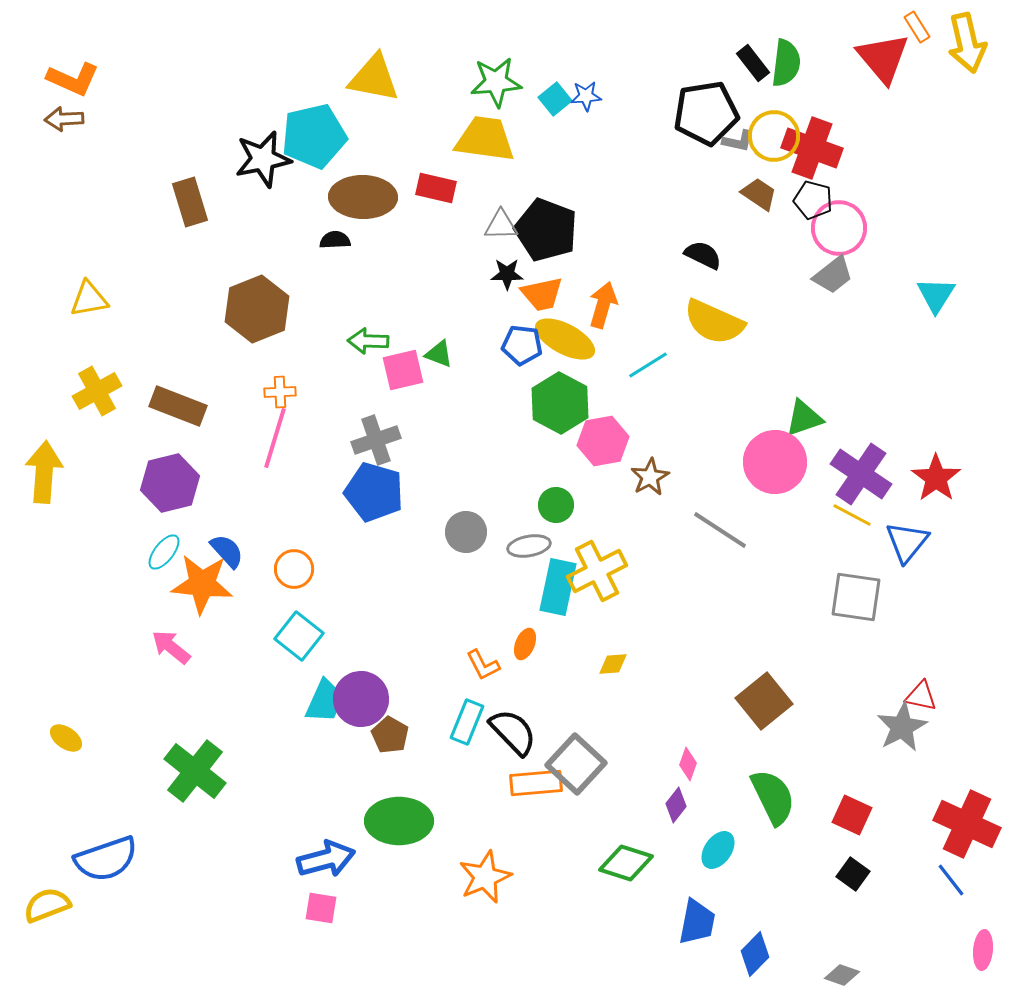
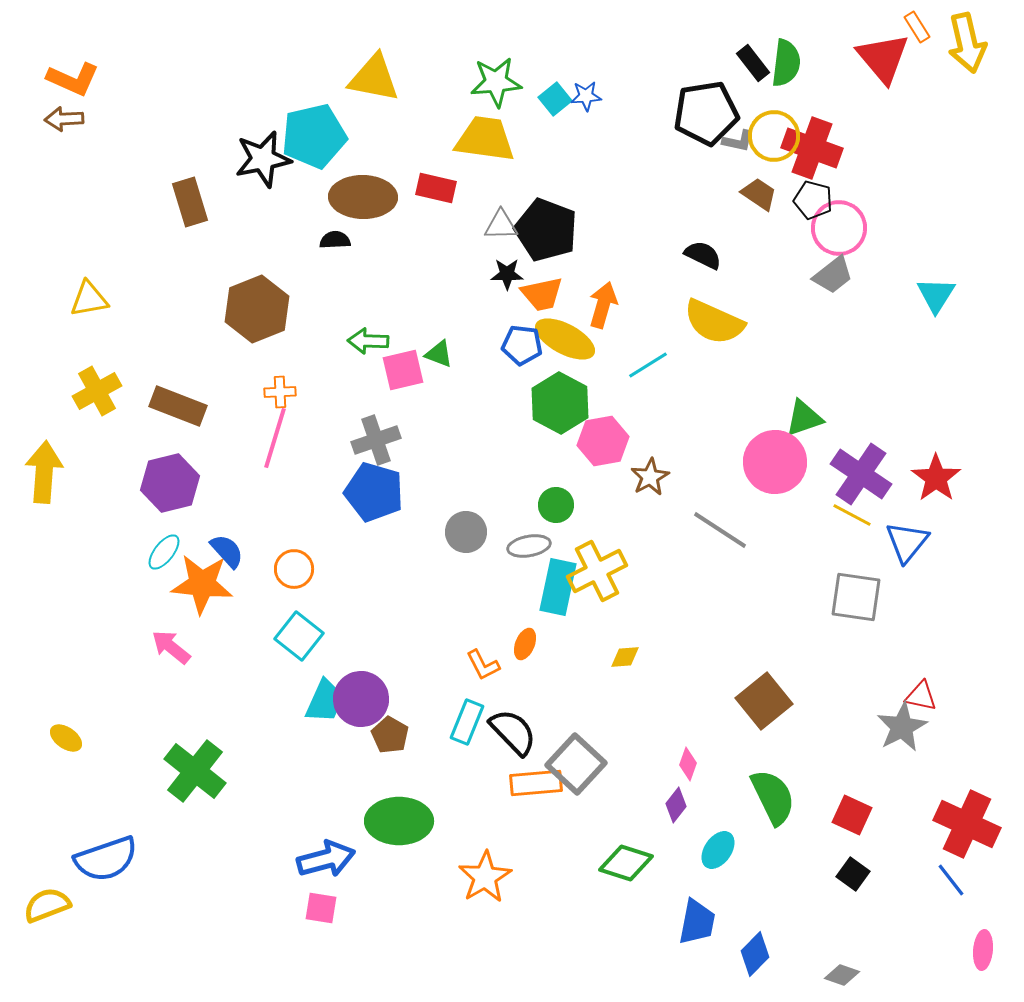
yellow diamond at (613, 664): moved 12 px right, 7 px up
orange star at (485, 877): rotated 8 degrees counterclockwise
